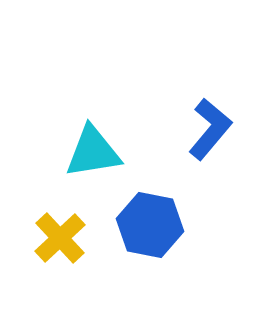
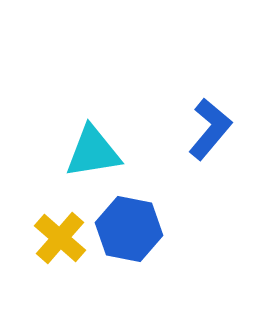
blue hexagon: moved 21 px left, 4 px down
yellow cross: rotated 6 degrees counterclockwise
